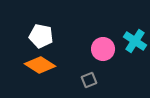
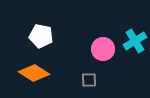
cyan cross: rotated 25 degrees clockwise
orange diamond: moved 6 px left, 8 px down
gray square: rotated 21 degrees clockwise
